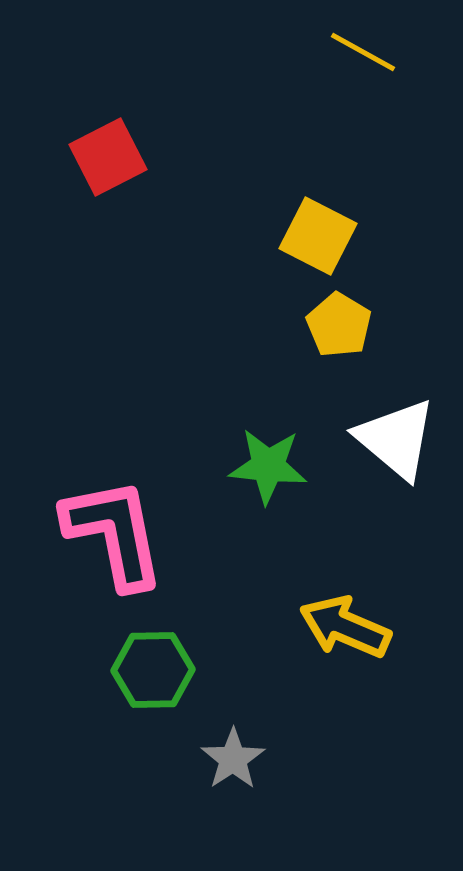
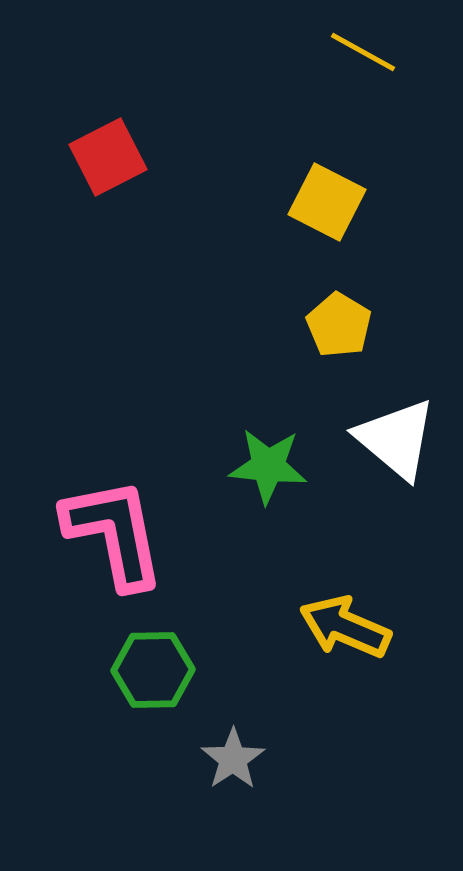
yellow square: moved 9 px right, 34 px up
